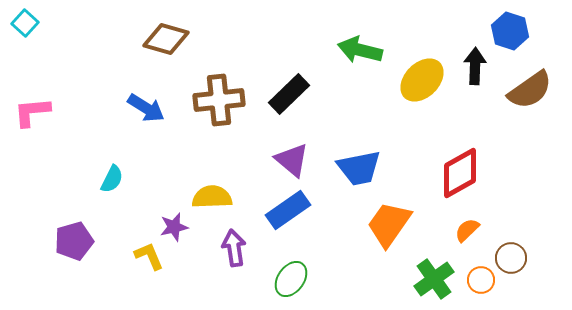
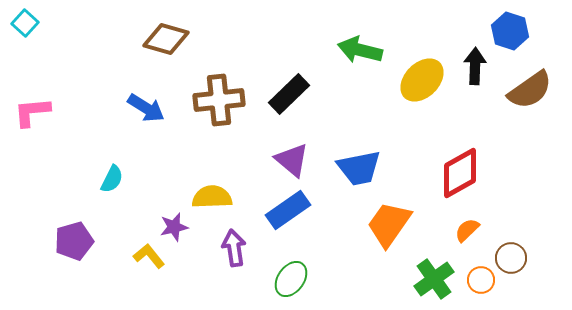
yellow L-shape: rotated 16 degrees counterclockwise
